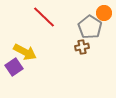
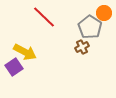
brown cross: rotated 16 degrees counterclockwise
